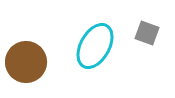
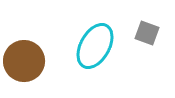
brown circle: moved 2 px left, 1 px up
